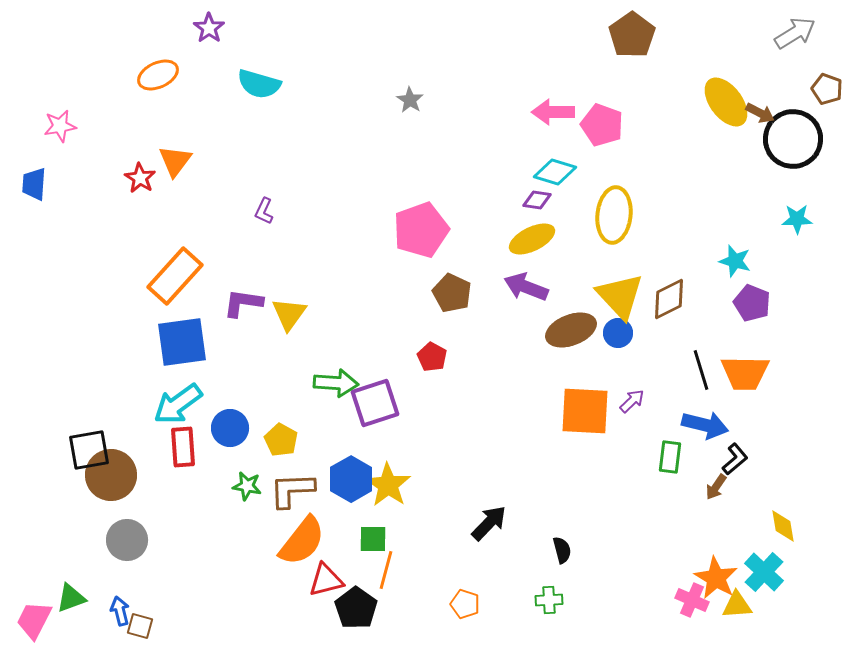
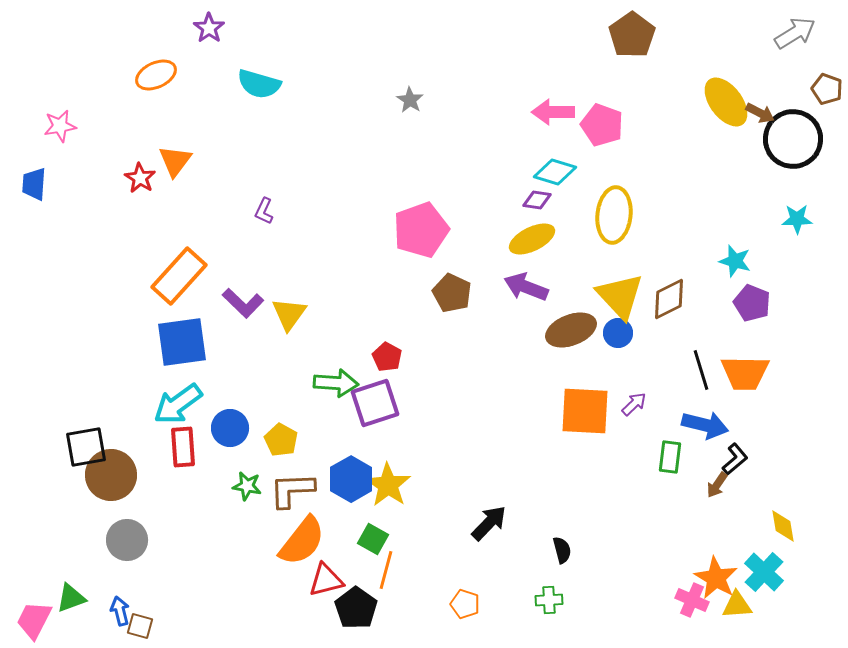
orange ellipse at (158, 75): moved 2 px left
orange rectangle at (175, 276): moved 4 px right
purple L-shape at (243, 303): rotated 144 degrees counterclockwise
red pentagon at (432, 357): moved 45 px left
purple arrow at (632, 401): moved 2 px right, 3 px down
black square at (89, 450): moved 3 px left, 3 px up
brown arrow at (716, 487): moved 1 px right, 2 px up
green square at (373, 539): rotated 28 degrees clockwise
